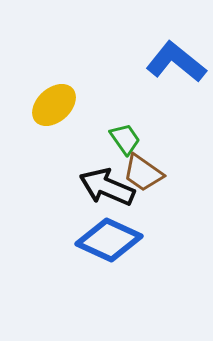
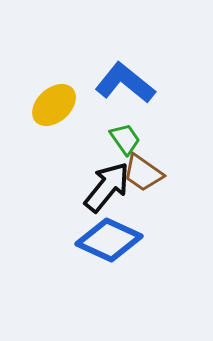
blue L-shape: moved 51 px left, 21 px down
black arrow: rotated 106 degrees clockwise
